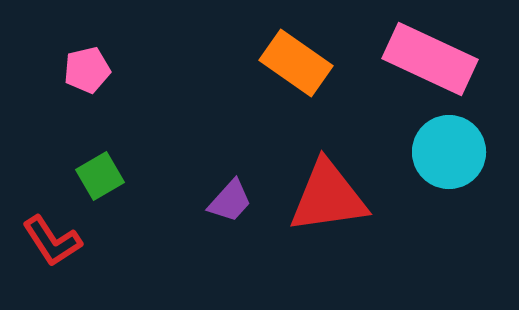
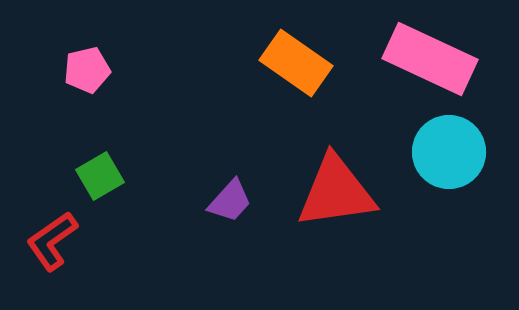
red triangle: moved 8 px right, 5 px up
red L-shape: rotated 88 degrees clockwise
